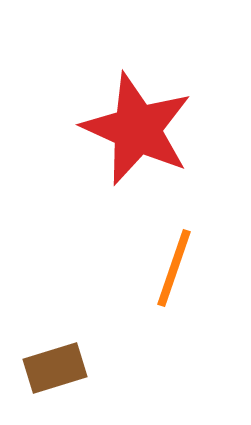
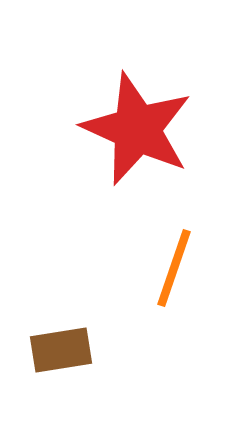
brown rectangle: moved 6 px right, 18 px up; rotated 8 degrees clockwise
